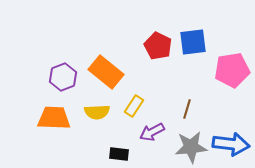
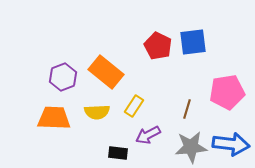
pink pentagon: moved 5 px left, 22 px down
purple arrow: moved 4 px left, 3 px down
black rectangle: moved 1 px left, 1 px up
